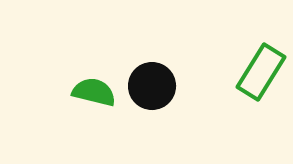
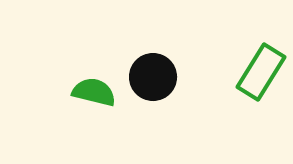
black circle: moved 1 px right, 9 px up
